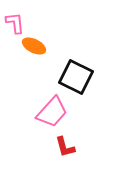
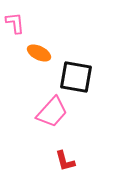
orange ellipse: moved 5 px right, 7 px down
black square: rotated 16 degrees counterclockwise
red L-shape: moved 14 px down
